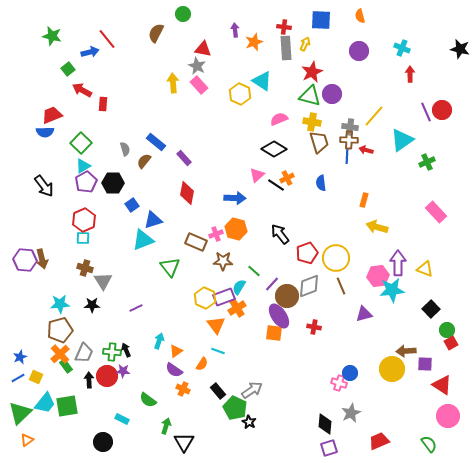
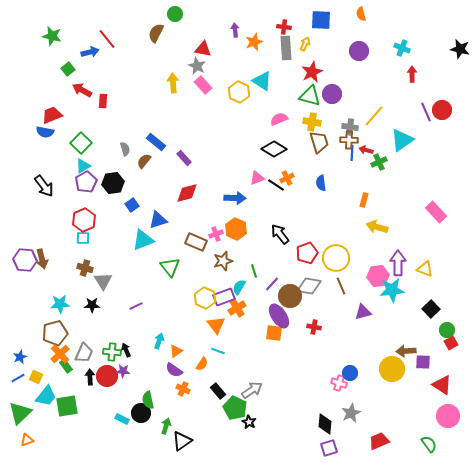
green circle at (183, 14): moved 8 px left
orange semicircle at (360, 16): moved 1 px right, 2 px up
red arrow at (410, 74): moved 2 px right
pink rectangle at (199, 85): moved 4 px right
yellow hexagon at (240, 94): moved 1 px left, 2 px up
red rectangle at (103, 104): moved 3 px up
blue semicircle at (45, 132): rotated 12 degrees clockwise
blue line at (347, 156): moved 5 px right, 3 px up
green cross at (427, 162): moved 48 px left
pink triangle at (257, 175): moved 3 px down; rotated 21 degrees clockwise
black hexagon at (113, 183): rotated 10 degrees counterclockwise
red diamond at (187, 193): rotated 65 degrees clockwise
blue triangle at (153, 220): moved 5 px right
orange hexagon at (236, 229): rotated 10 degrees clockwise
brown star at (223, 261): rotated 18 degrees counterclockwise
green line at (254, 271): rotated 32 degrees clockwise
gray diamond at (309, 286): rotated 30 degrees clockwise
brown circle at (287, 296): moved 3 px right
purple line at (136, 308): moved 2 px up
purple triangle at (364, 314): moved 1 px left, 2 px up
brown pentagon at (60, 330): moved 5 px left, 3 px down
purple square at (425, 364): moved 2 px left, 2 px up
black arrow at (89, 380): moved 1 px right, 3 px up
green semicircle at (148, 400): rotated 42 degrees clockwise
cyan trapezoid at (45, 403): moved 1 px right, 7 px up
orange triangle at (27, 440): rotated 16 degrees clockwise
black circle at (103, 442): moved 38 px right, 29 px up
black triangle at (184, 442): moved 2 px left, 1 px up; rotated 25 degrees clockwise
